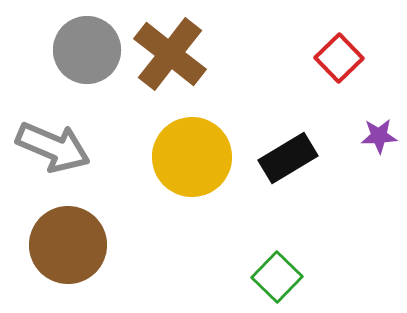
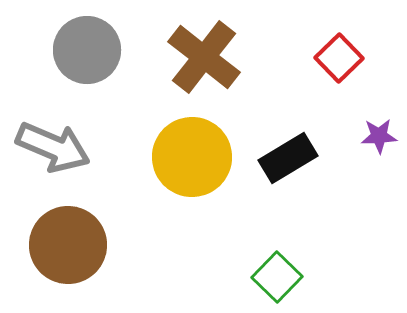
brown cross: moved 34 px right, 3 px down
